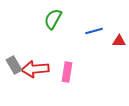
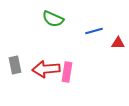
green semicircle: rotated 95 degrees counterclockwise
red triangle: moved 1 px left, 2 px down
gray rectangle: moved 1 px right; rotated 18 degrees clockwise
red arrow: moved 11 px right
